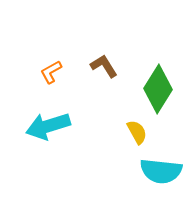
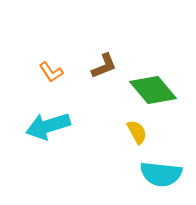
brown L-shape: rotated 100 degrees clockwise
orange L-shape: rotated 95 degrees counterclockwise
green diamond: moved 5 px left, 1 px down; rotated 72 degrees counterclockwise
cyan semicircle: moved 3 px down
